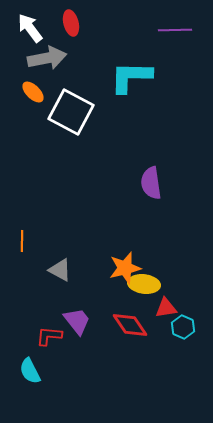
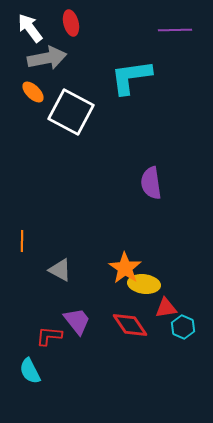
cyan L-shape: rotated 9 degrees counterclockwise
orange star: rotated 24 degrees counterclockwise
